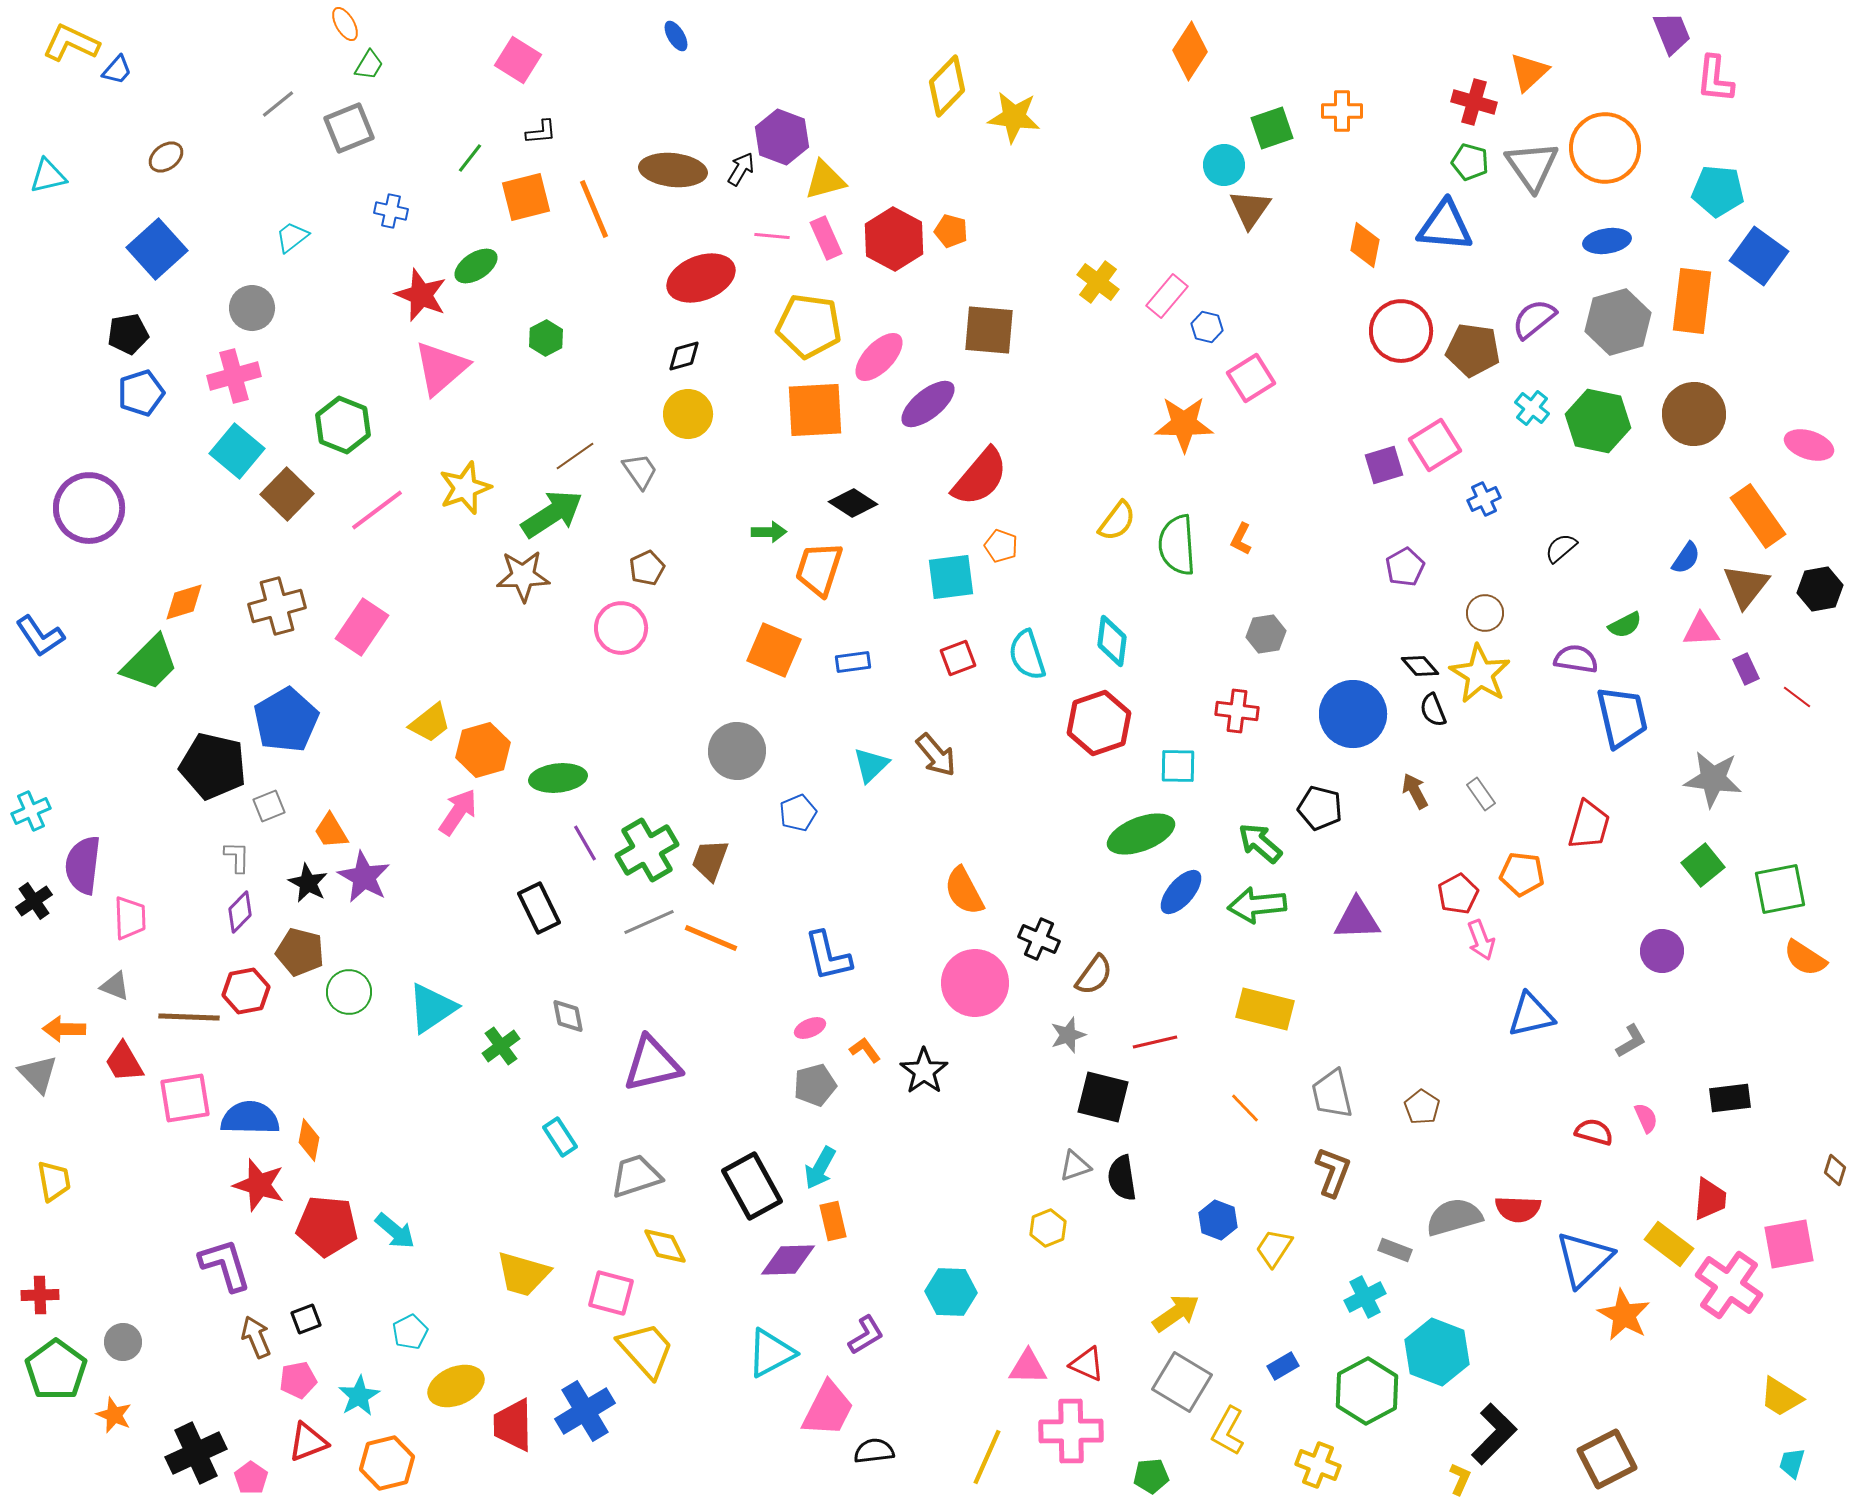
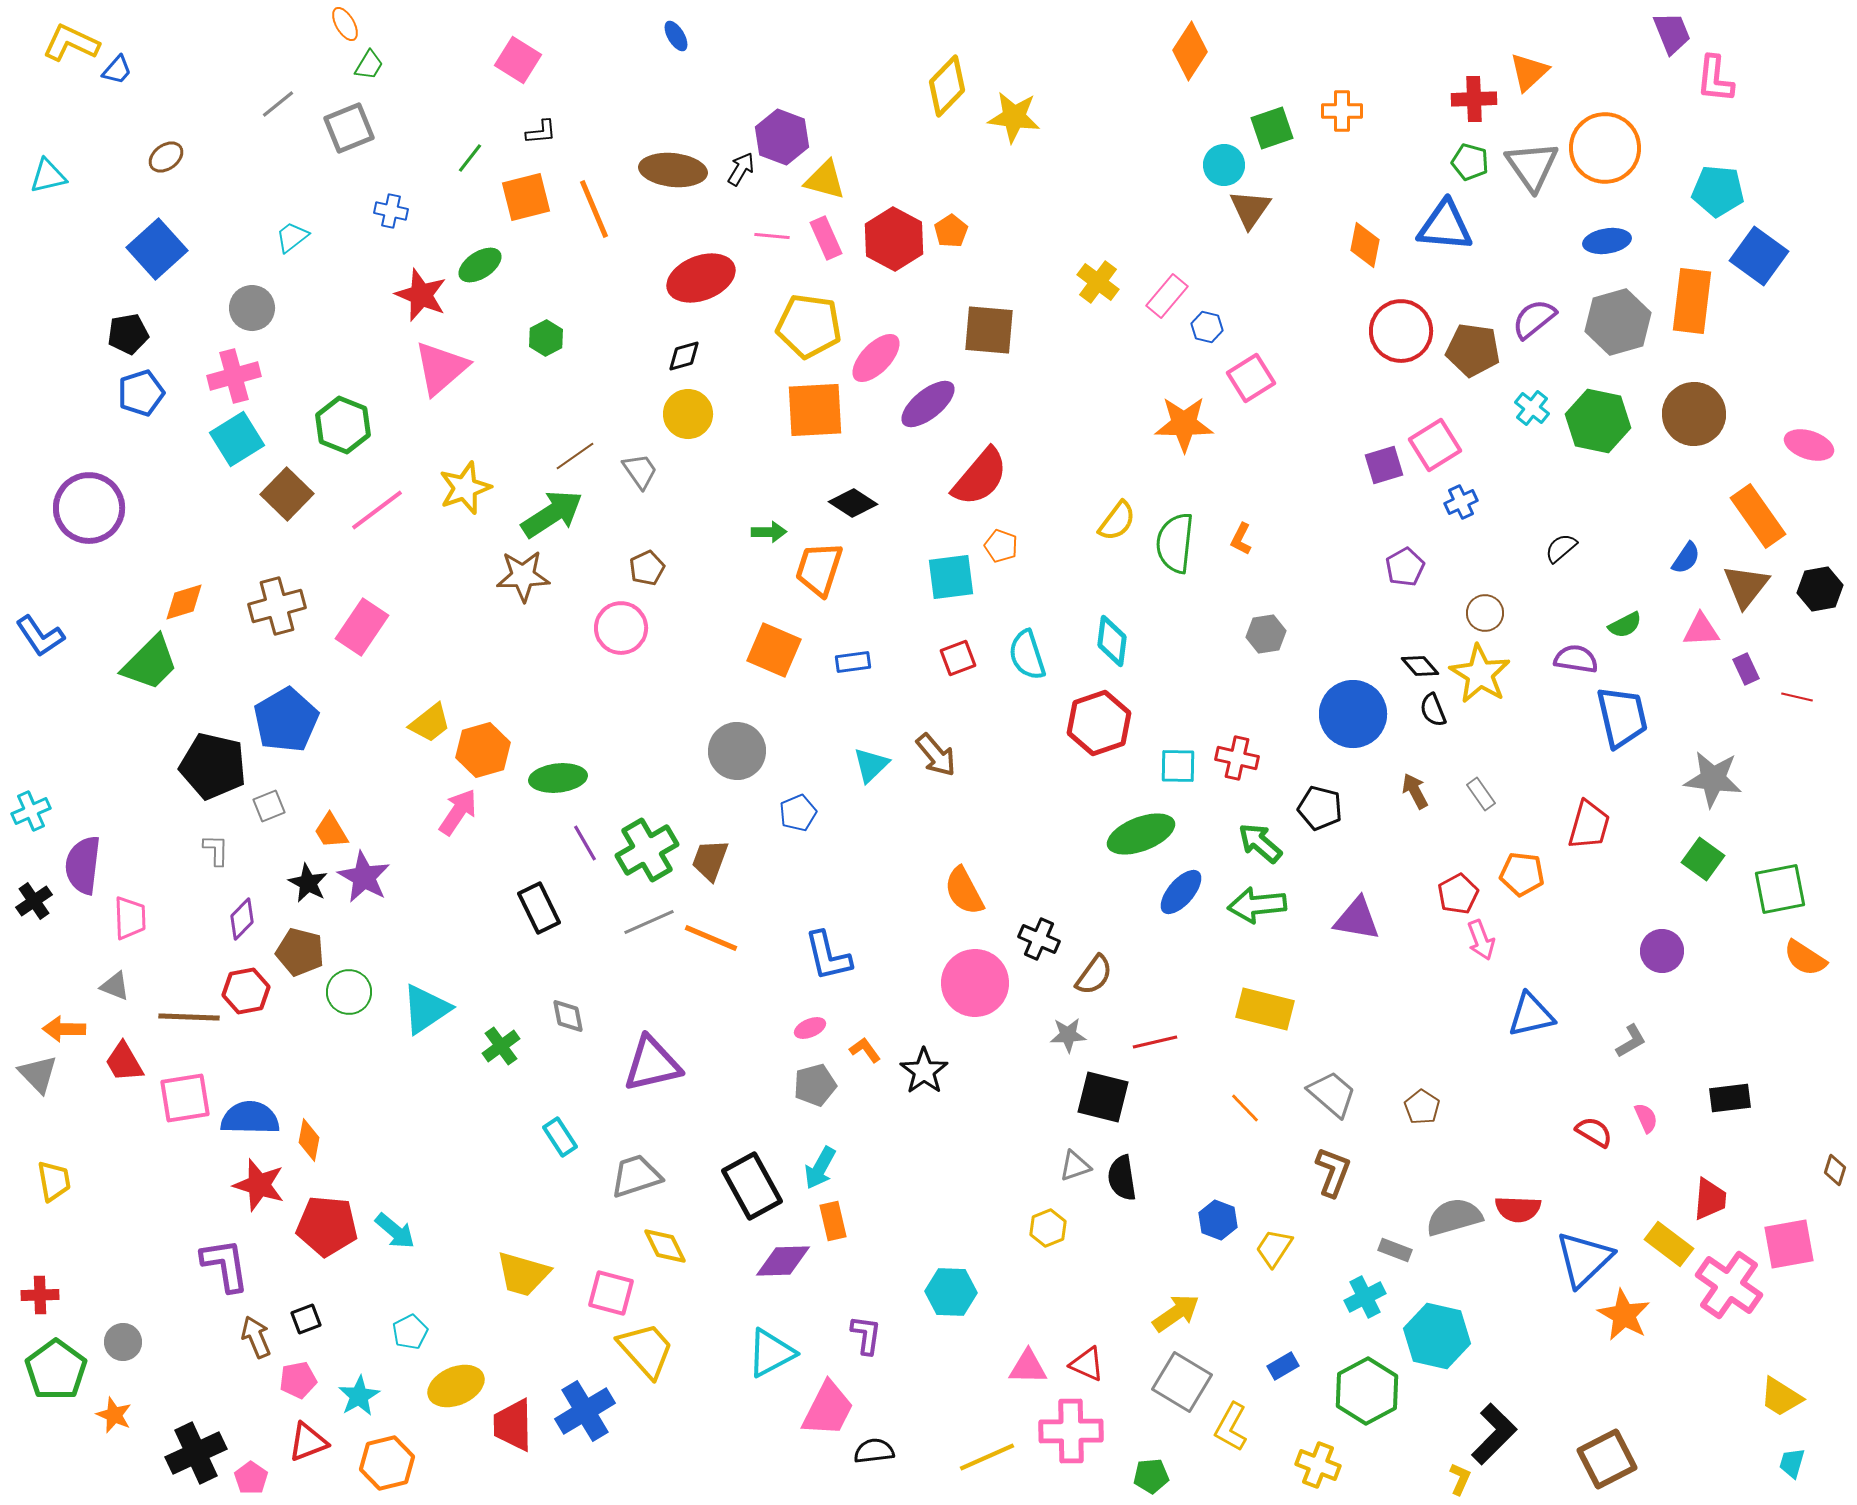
red cross at (1474, 102): moved 3 px up; rotated 18 degrees counterclockwise
yellow triangle at (825, 180): rotated 30 degrees clockwise
orange pentagon at (951, 231): rotated 24 degrees clockwise
green ellipse at (476, 266): moved 4 px right, 1 px up
pink ellipse at (879, 357): moved 3 px left, 1 px down
cyan square at (237, 451): moved 12 px up; rotated 18 degrees clockwise
blue cross at (1484, 499): moved 23 px left, 3 px down
green semicircle at (1177, 545): moved 2 px left, 2 px up; rotated 10 degrees clockwise
red line at (1797, 697): rotated 24 degrees counterclockwise
red cross at (1237, 711): moved 47 px down; rotated 6 degrees clockwise
gray L-shape at (237, 857): moved 21 px left, 7 px up
green square at (1703, 865): moved 6 px up; rotated 15 degrees counterclockwise
purple diamond at (240, 912): moved 2 px right, 7 px down
purple triangle at (1357, 919): rotated 12 degrees clockwise
cyan triangle at (432, 1008): moved 6 px left, 1 px down
gray star at (1068, 1035): rotated 15 degrees clockwise
gray trapezoid at (1332, 1094): rotated 144 degrees clockwise
red semicircle at (1594, 1132): rotated 15 degrees clockwise
purple diamond at (788, 1260): moved 5 px left, 1 px down
purple L-shape at (225, 1265): rotated 8 degrees clockwise
purple L-shape at (866, 1335): rotated 51 degrees counterclockwise
cyan hexagon at (1437, 1352): moved 16 px up; rotated 8 degrees counterclockwise
yellow L-shape at (1228, 1431): moved 3 px right, 4 px up
yellow line at (987, 1457): rotated 42 degrees clockwise
